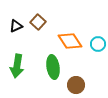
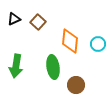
black triangle: moved 2 px left, 7 px up
orange diamond: rotated 40 degrees clockwise
green arrow: moved 1 px left
